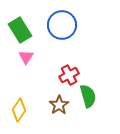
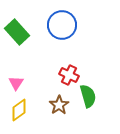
green rectangle: moved 3 px left, 2 px down; rotated 10 degrees counterclockwise
pink triangle: moved 10 px left, 26 px down
red cross: rotated 36 degrees counterclockwise
yellow diamond: rotated 20 degrees clockwise
